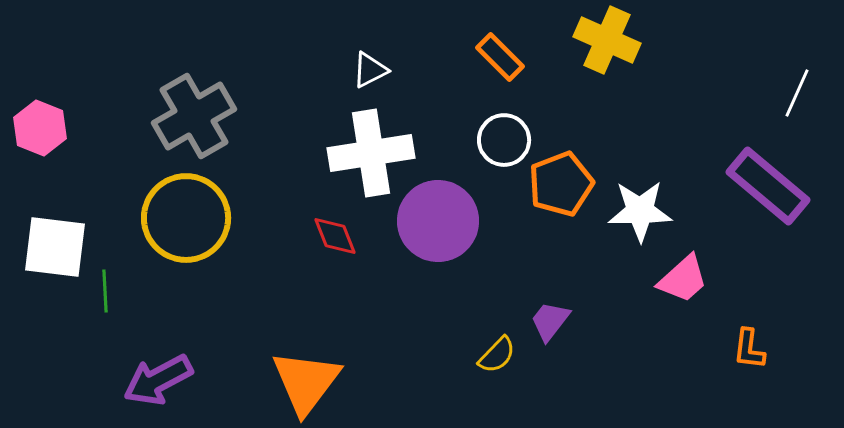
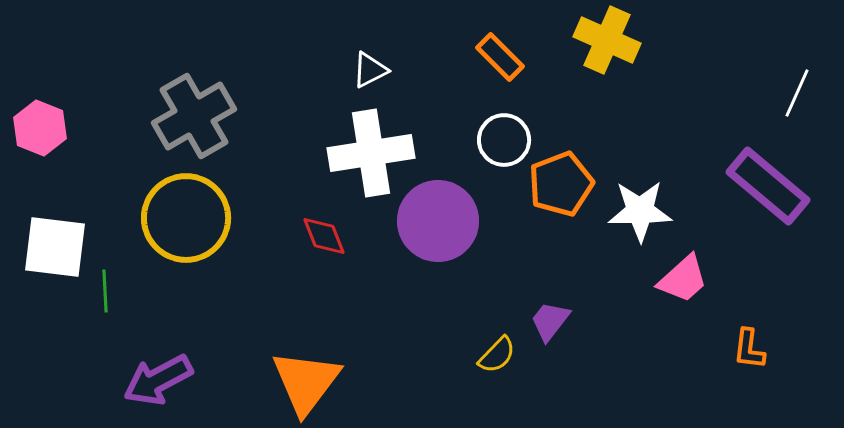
red diamond: moved 11 px left
